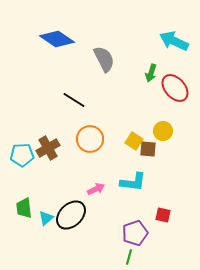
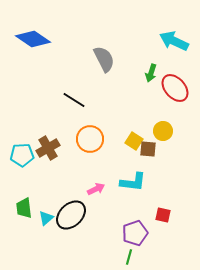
blue diamond: moved 24 px left
